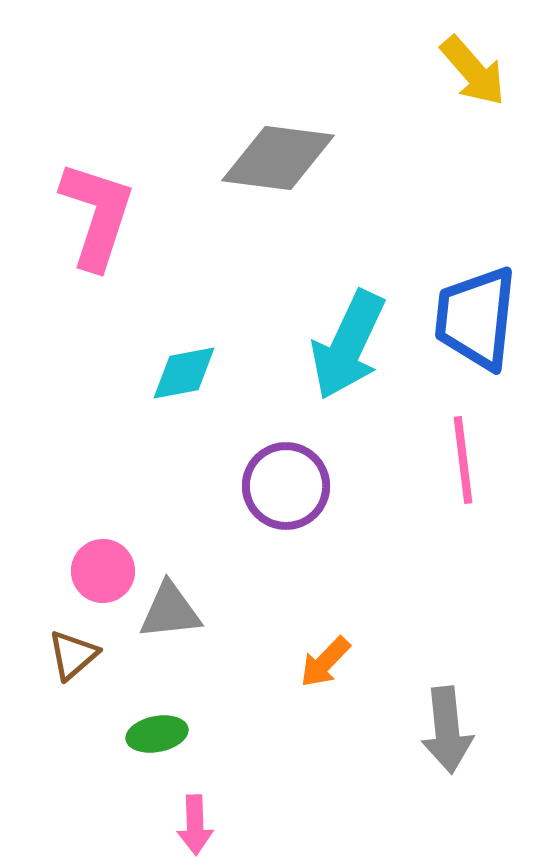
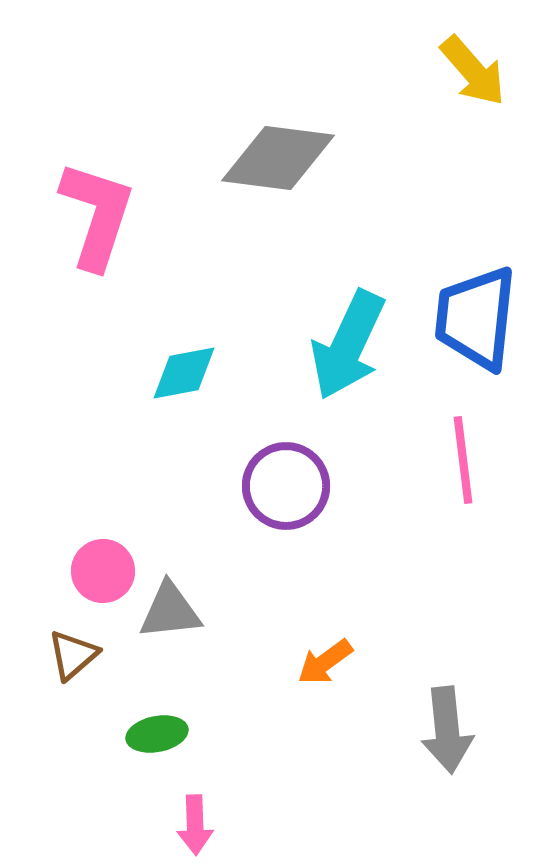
orange arrow: rotated 10 degrees clockwise
